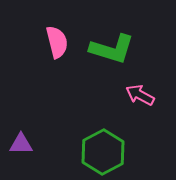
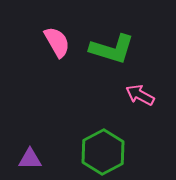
pink semicircle: rotated 16 degrees counterclockwise
purple triangle: moved 9 px right, 15 px down
